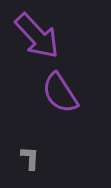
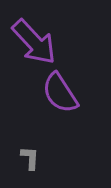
purple arrow: moved 3 px left, 6 px down
